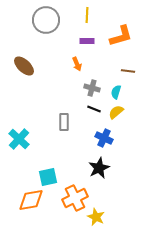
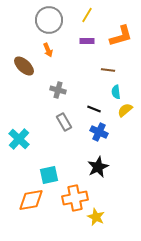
yellow line: rotated 28 degrees clockwise
gray circle: moved 3 px right
orange arrow: moved 29 px left, 14 px up
brown line: moved 20 px left, 1 px up
gray cross: moved 34 px left, 2 px down
cyan semicircle: rotated 24 degrees counterclockwise
yellow semicircle: moved 9 px right, 2 px up
gray rectangle: rotated 30 degrees counterclockwise
blue cross: moved 5 px left, 6 px up
black star: moved 1 px left, 1 px up
cyan square: moved 1 px right, 2 px up
orange cross: rotated 15 degrees clockwise
